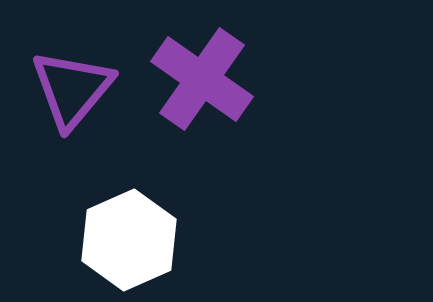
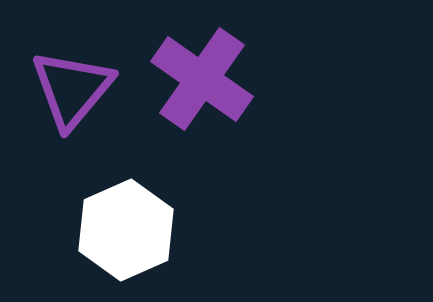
white hexagon: moved 3 px left, 10 px up
